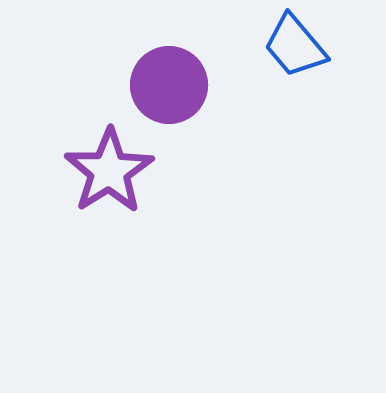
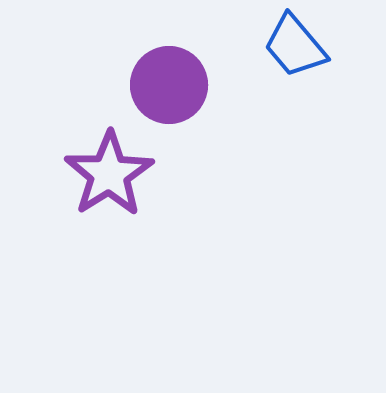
purple star: moved 3 px down
